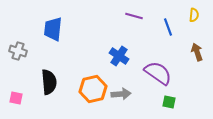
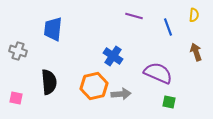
brown arrow: moved 1 px left
blue cross: moved 6 px left
purple semicircle: rotated 12 degrees counterclockwise
orange hexagon: moved 1 px right, 3 px up
